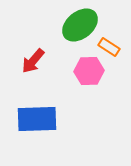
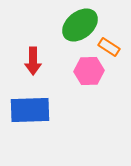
red arrow: rotated 40 degrees counterclockwise
blue rectangle: moved 7 px left, 9 px up
